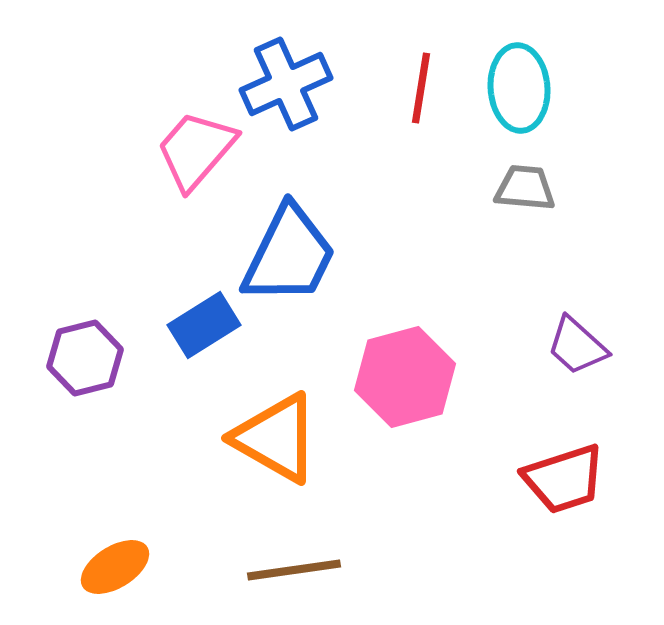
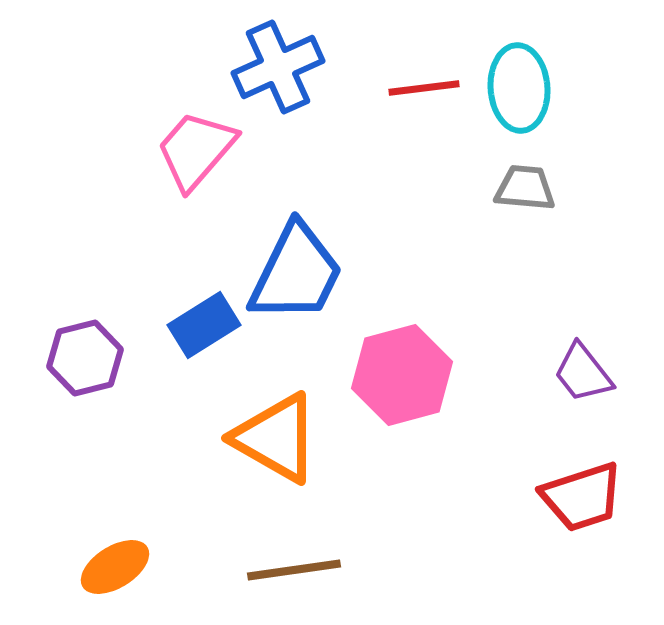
blue cross: moved 8 px left, 17 px up
red line: moved 3 px right; rotated 74 degrees clockwise
blue trapezoid: moved 7 px right, 18 px down
purple trapezoid: moved 6 px right, 27 px down; rotated 10 degrees clockwise
pink hexagon: moved 3 px left, 2 px up
red trapezoid: moved 18 px right, 18 px down
